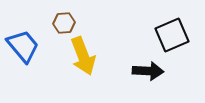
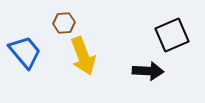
blue trapezoid: moved 2 px right, 6 px down
